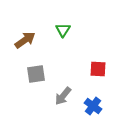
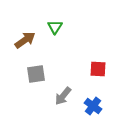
green triangle: moved 8 px left, 3 px up
